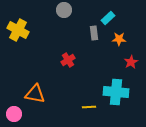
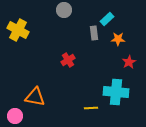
cyan rectangle: moved 1 px left, 1 px down
orange star: moved 1 px left
red star: moved 2 px left
orange triangle: moved 3 px down
yellow line: moved 2 px right, 1 px down
pink circle: moved 1 px right, 2 px down
